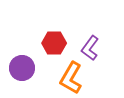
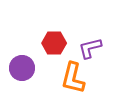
purple L-shape: rotated 40 degrees clockwise
orange L-shape: moved 2 px right; rotated 16 degrees counterclockwise
